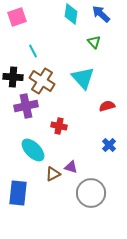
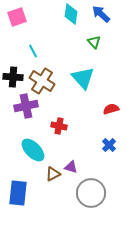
red semicircle: moved 4 px right, 3 px down
